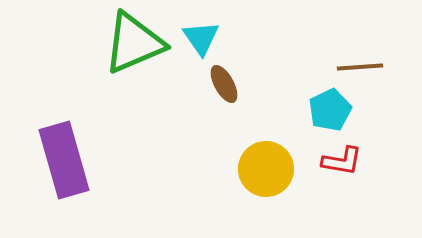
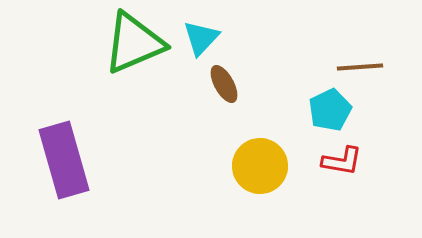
cyan triangle: rotated 18 degrees clockwise
yellow circle: moved 6 px left, 3 px up
